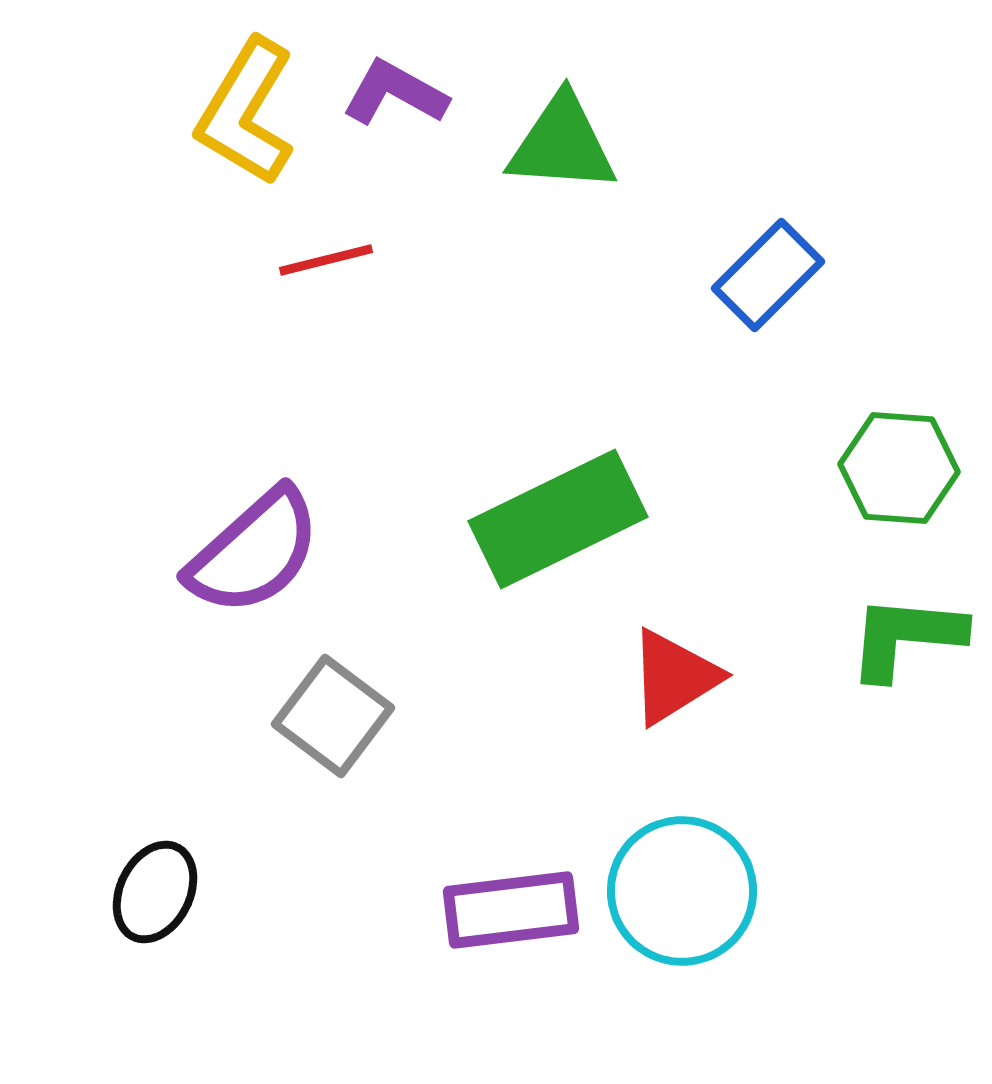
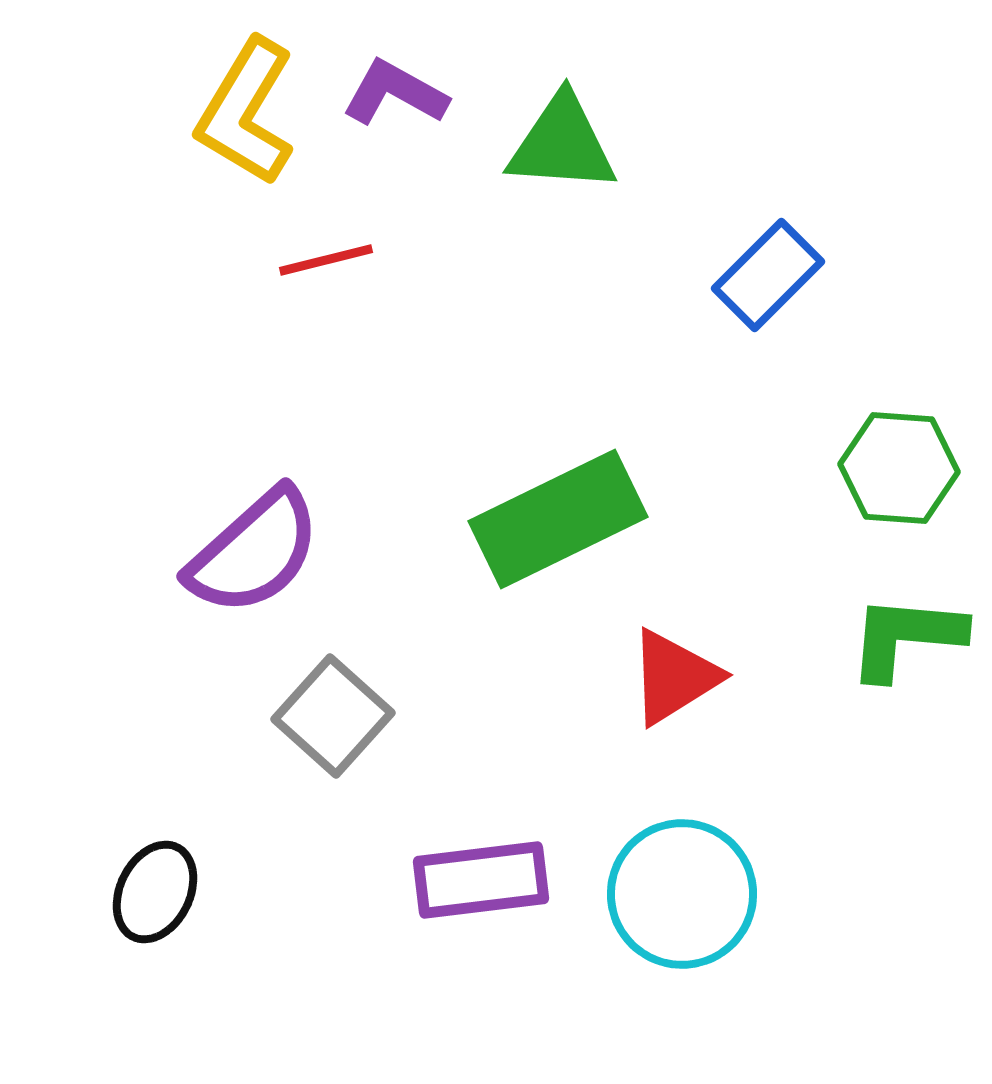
gray square: rotated 5 degrees clockwise
cyan circle: moved 3 px down
purple rectangle: moved 30 px left, 30 px up
